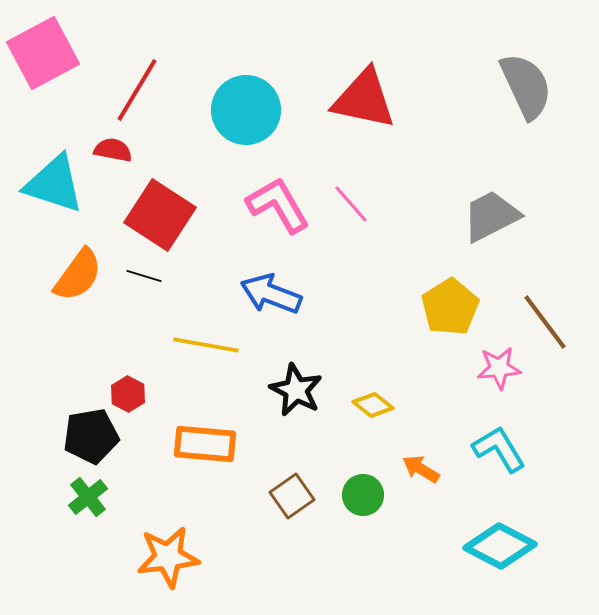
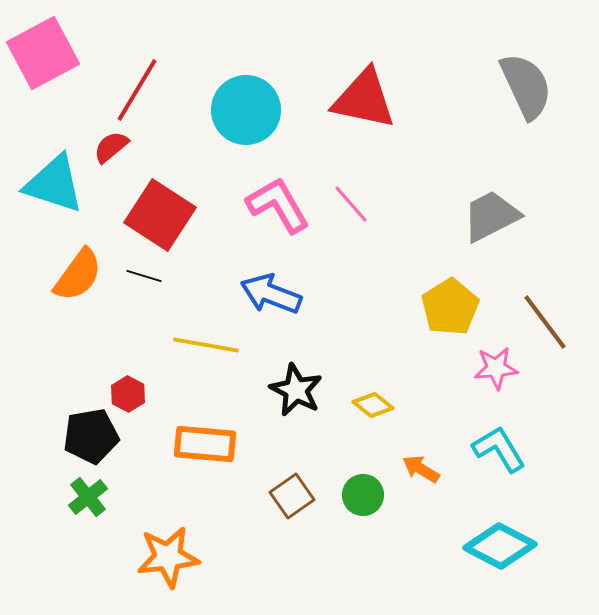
red semicircle: moved 2 px left, 3 px up; rotated 51 degrees counterclockwise
pink star: moved 3 px left
